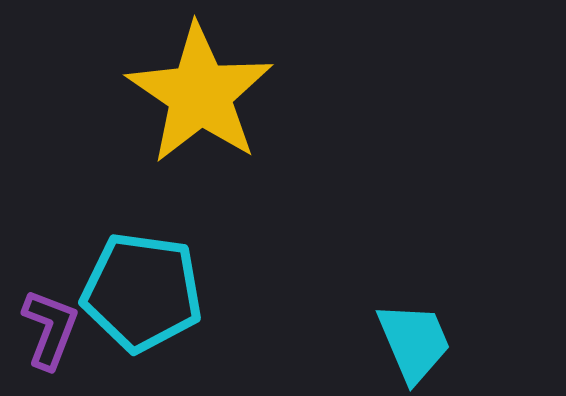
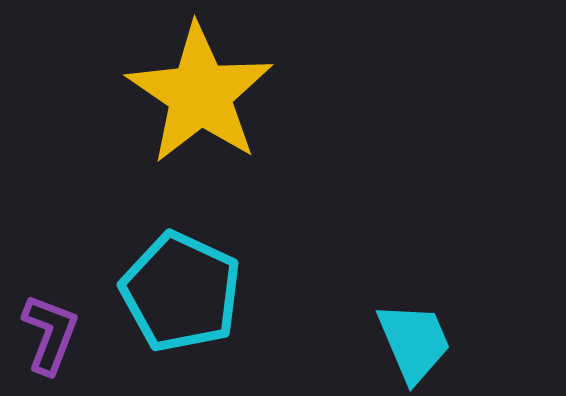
cyan pentagon: moved 39 px right; rotated 17 degrees clockwise
purple L-shape: moved 5 px down
